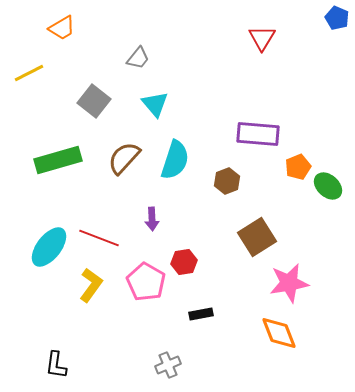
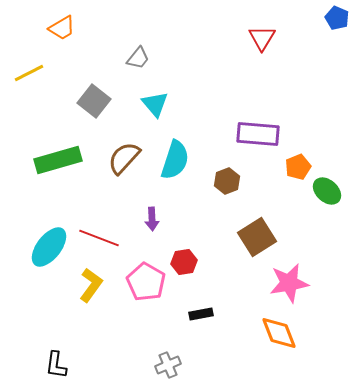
green ellipse: moved 1 px left, 5 px down
